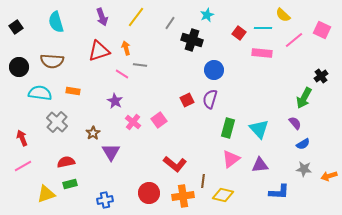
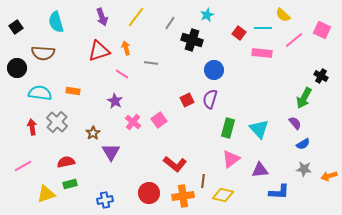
brown semicircle at (52, 61): moved 9 px left, 8 px up
gray line at (140, 65): moved 11 px right, 2 px up
black circle at (19, 67): moved 2 px left, 1 px down
black cross at (321, 76): rotated 24 degrees counterclockwise
red arrow at (22, 138): moved 10 px right, 11 px up; rotated 14 degrees clockwise
purple triangle at (260, 165): moved 5 px down
